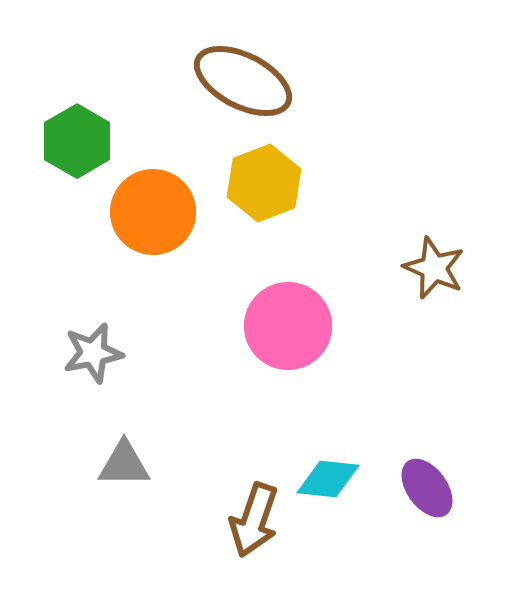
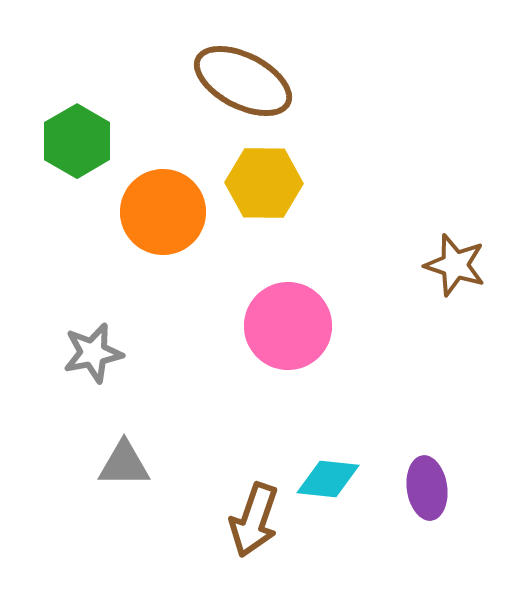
yellow hexagon: rotated 22 degrees clockwise
orange circle: moved 10 px right
brown star: moved 21 px right, 3 px up; rotated 6 degrees counterclockwise
purple ellipse: rotated 28 degrees clockwise
